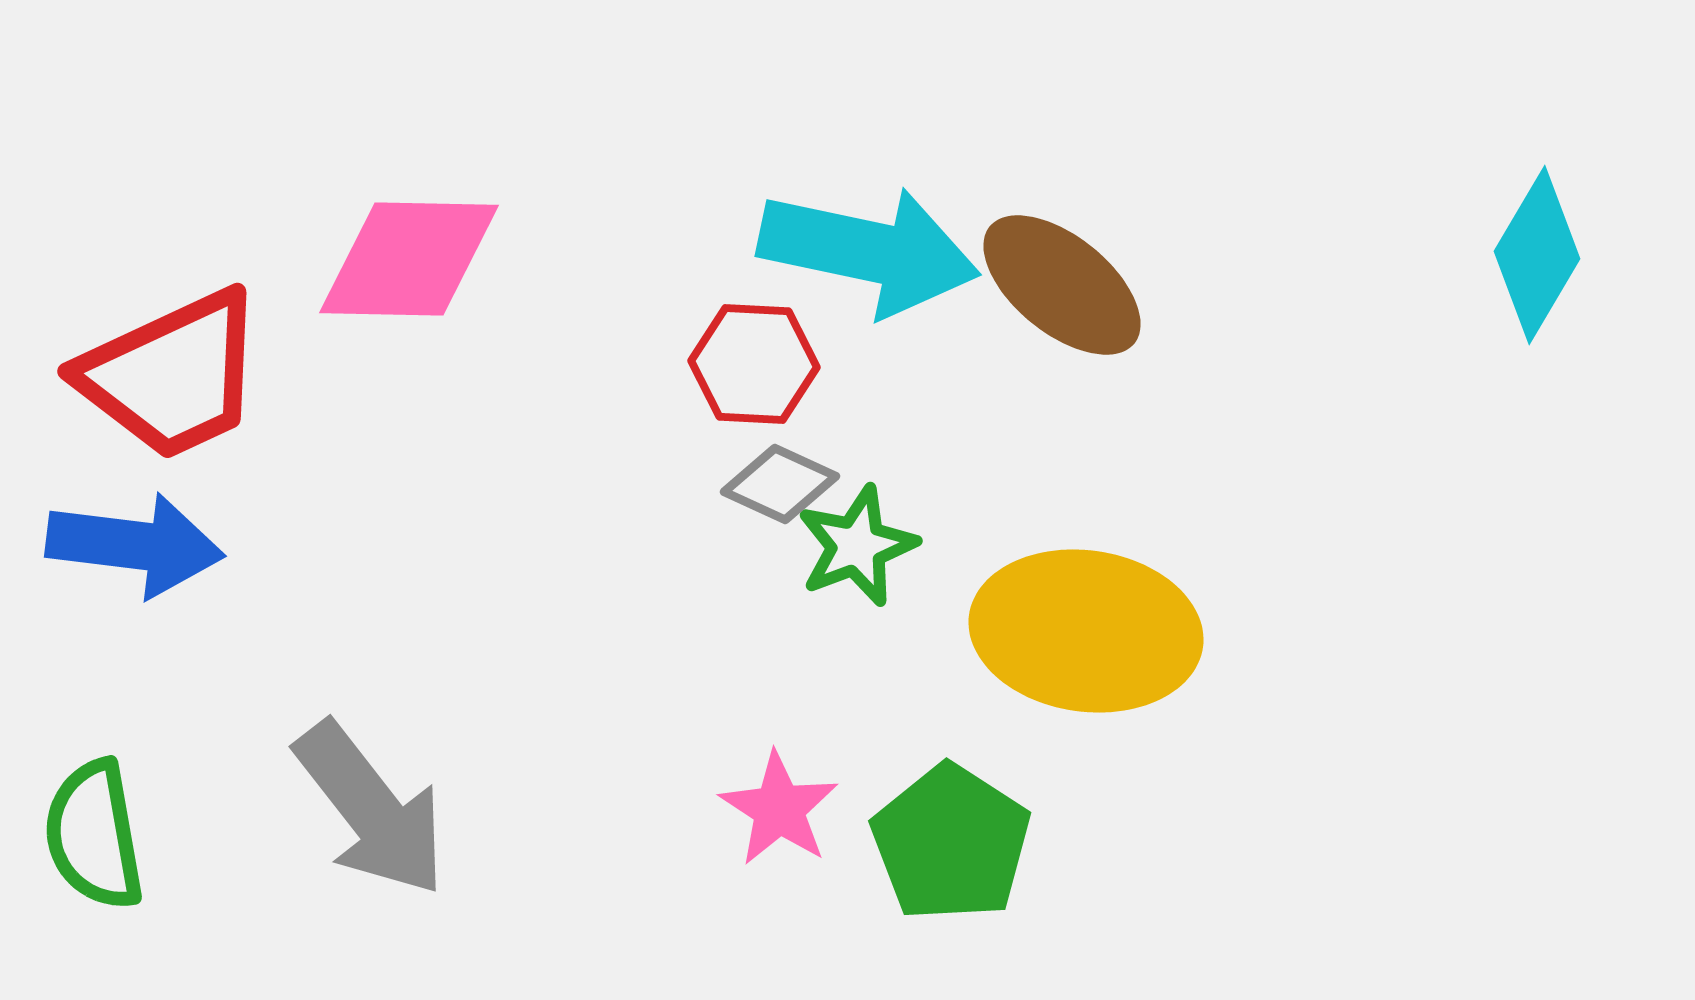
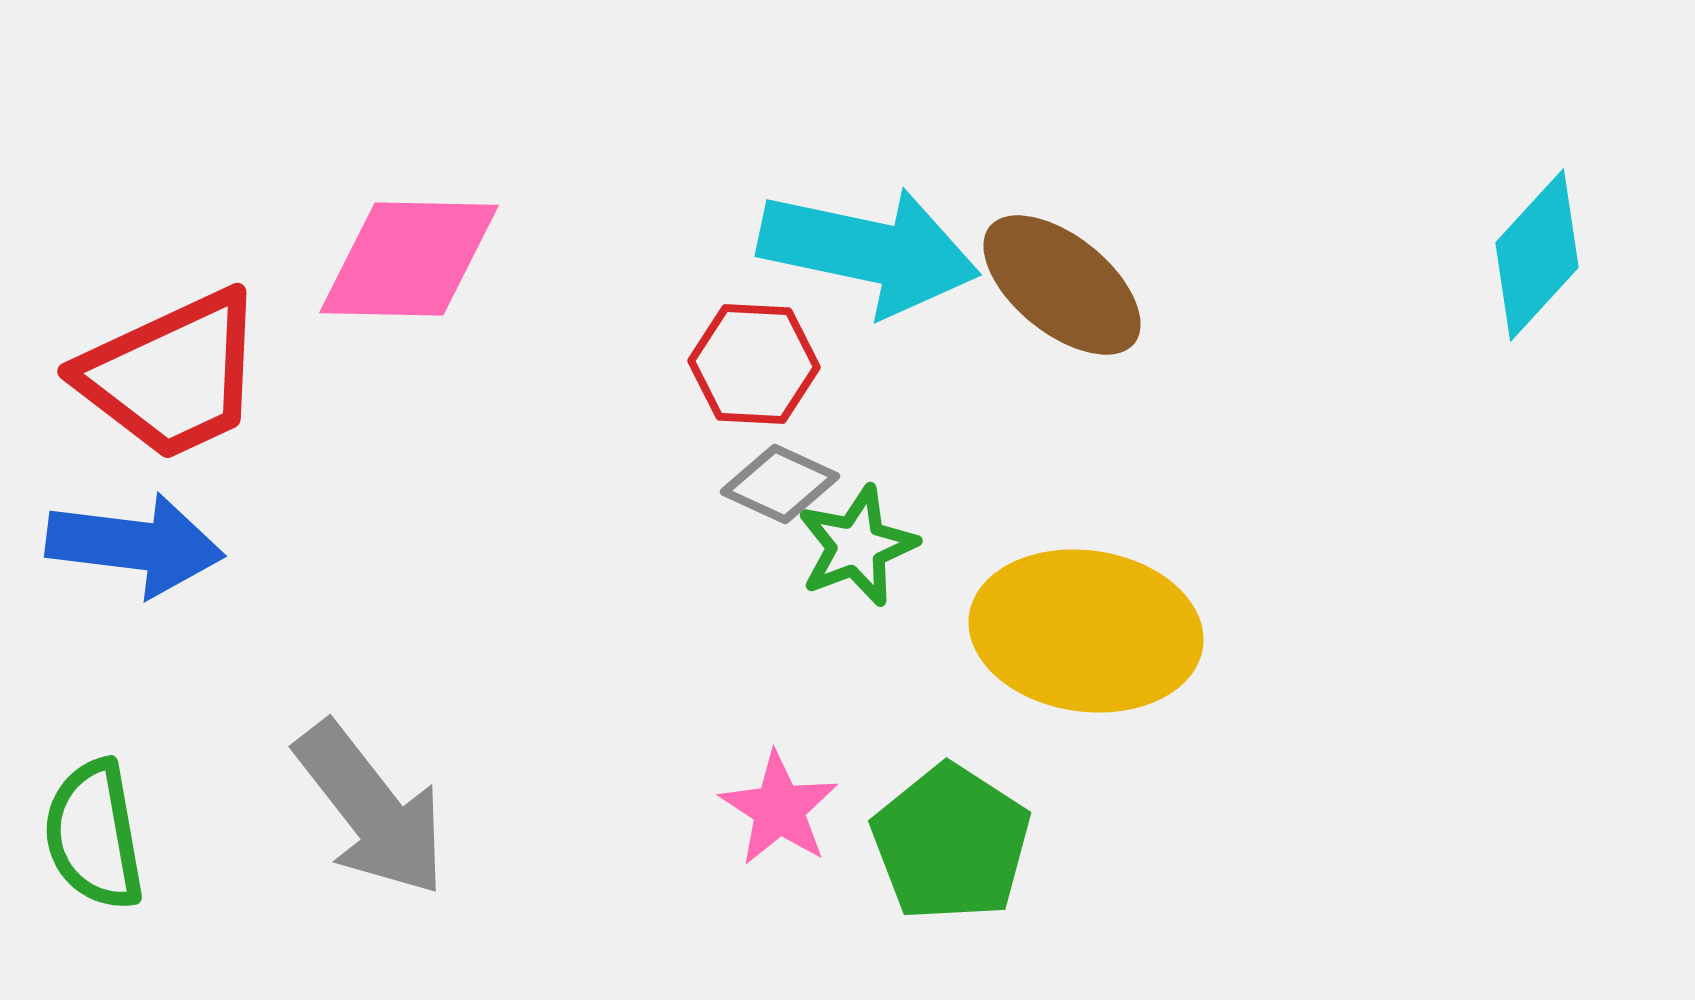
cyan diamond: rotated 12 degrees clockwise
